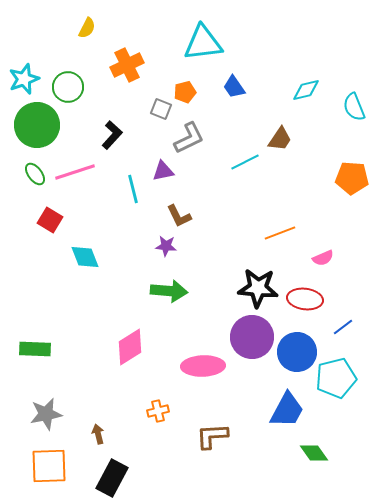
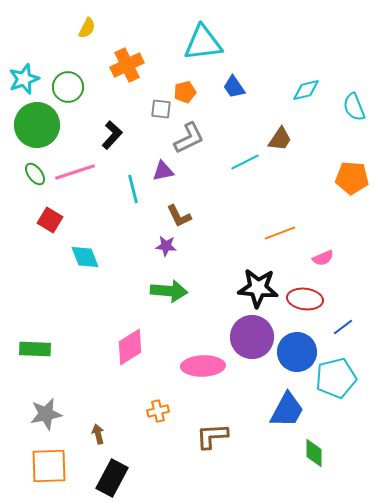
gray square at (161, 109): rotated 15 degrees counterclockwise
green diamond at (314, 453): rotated 36 degrees clockwise
